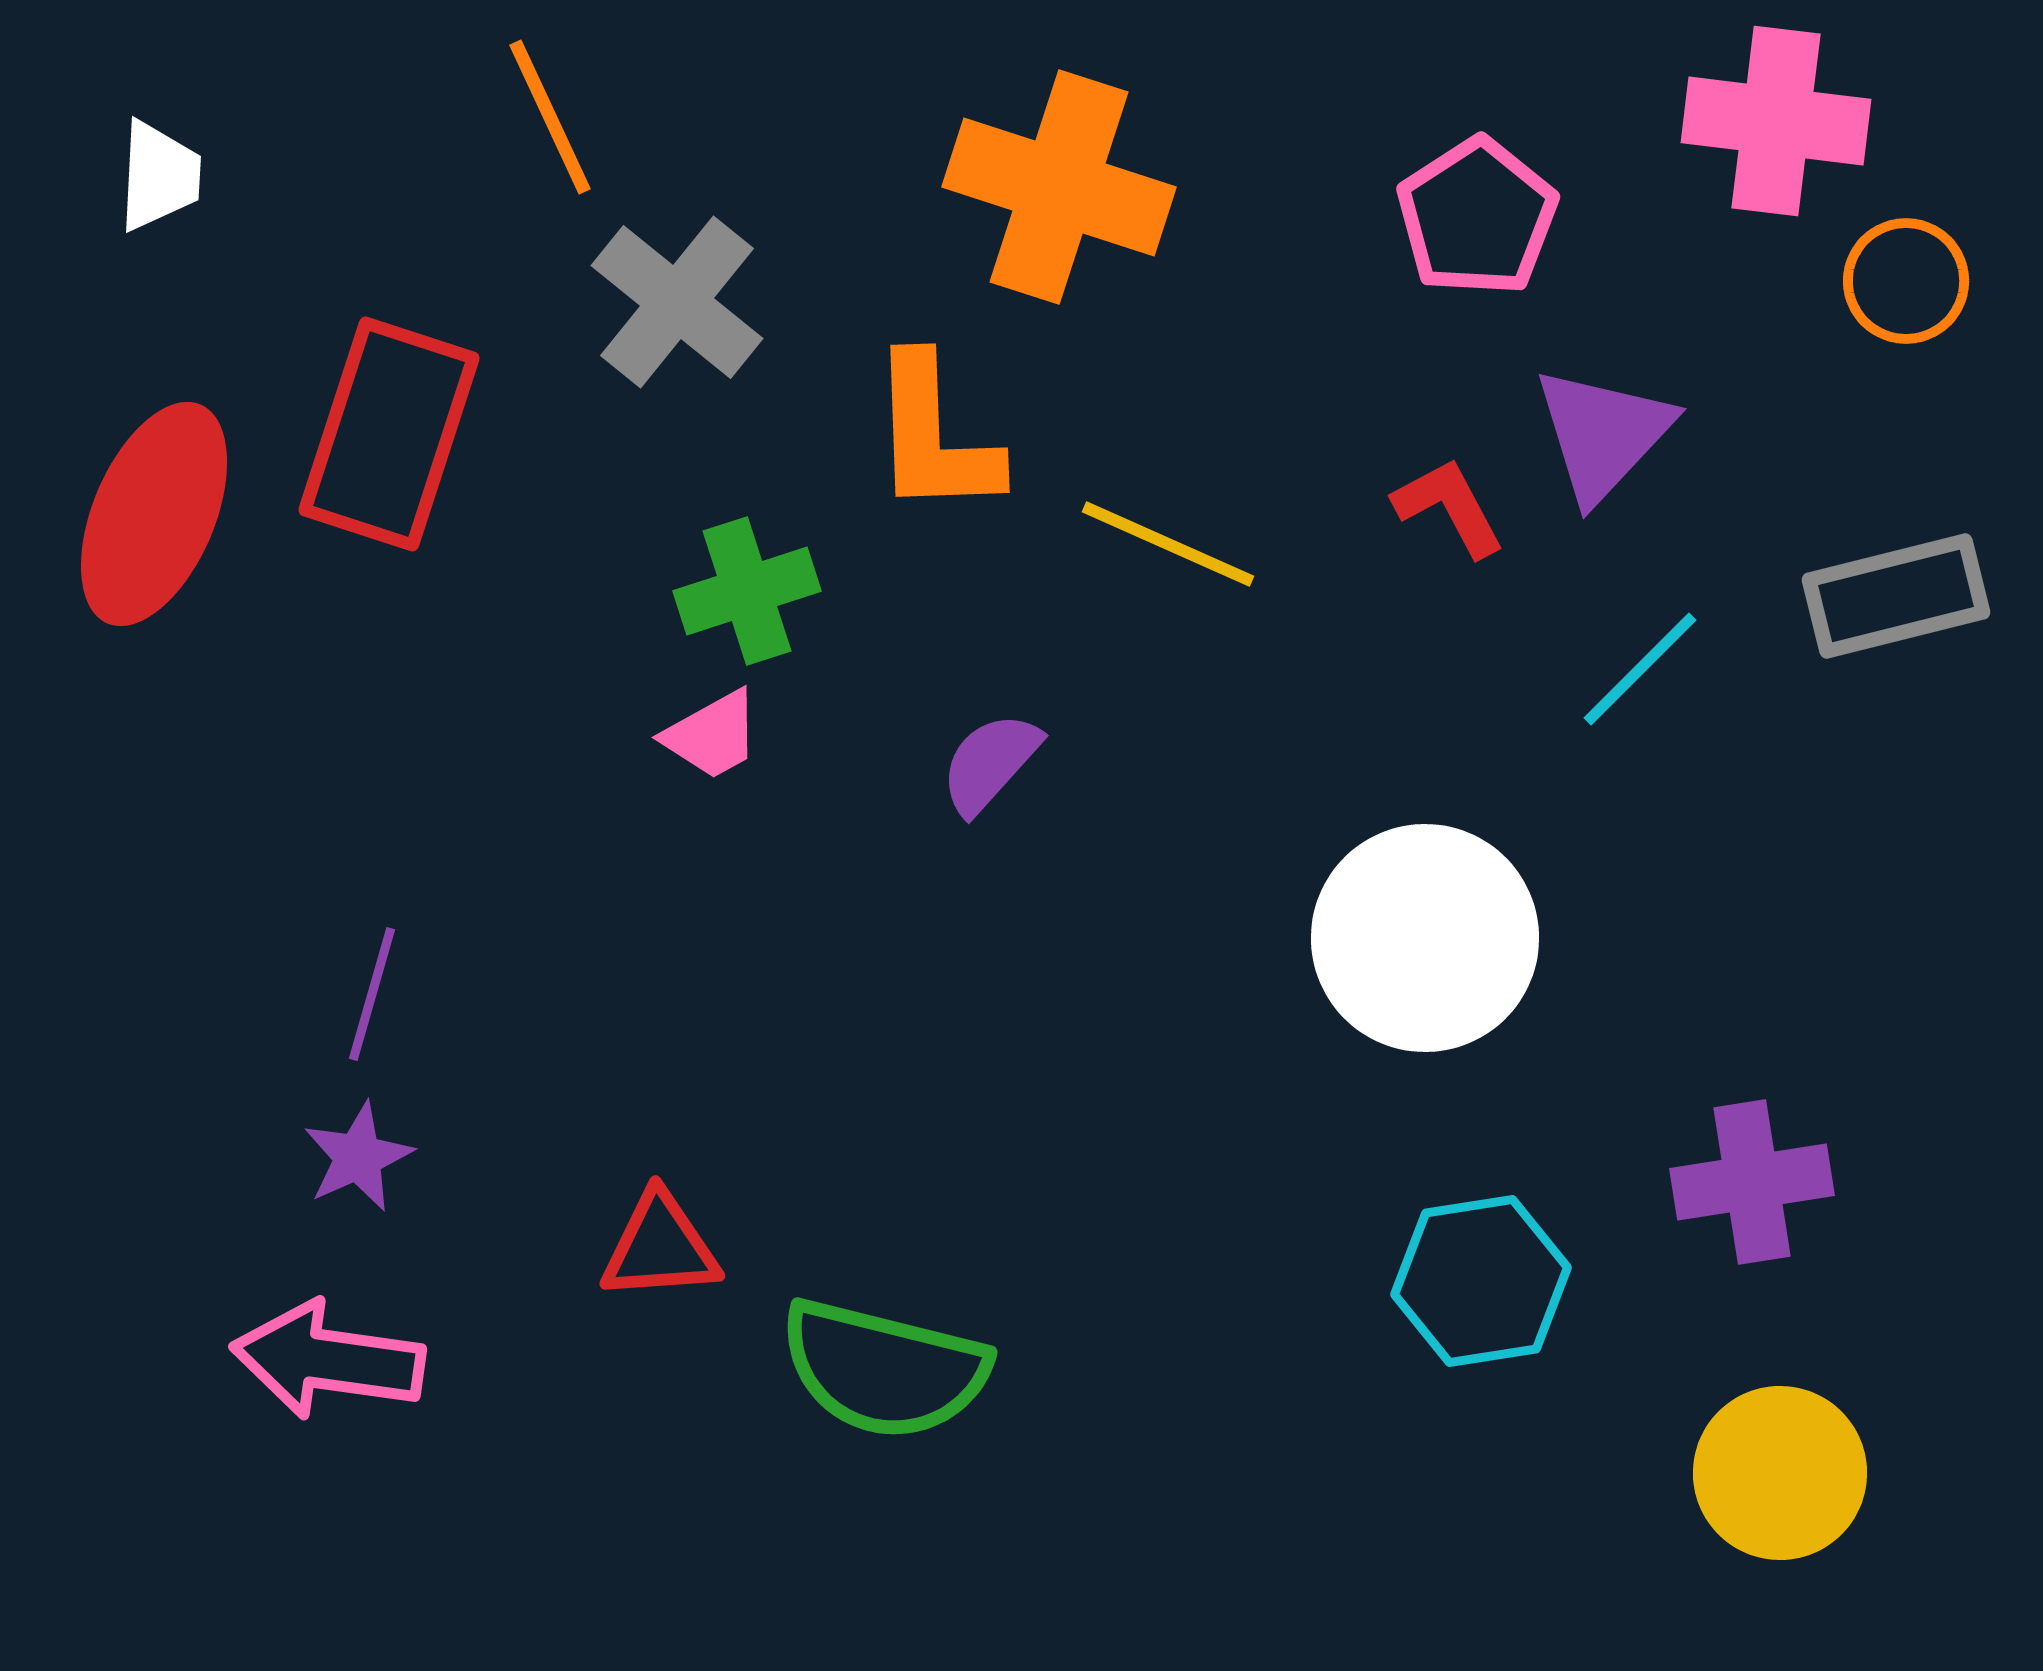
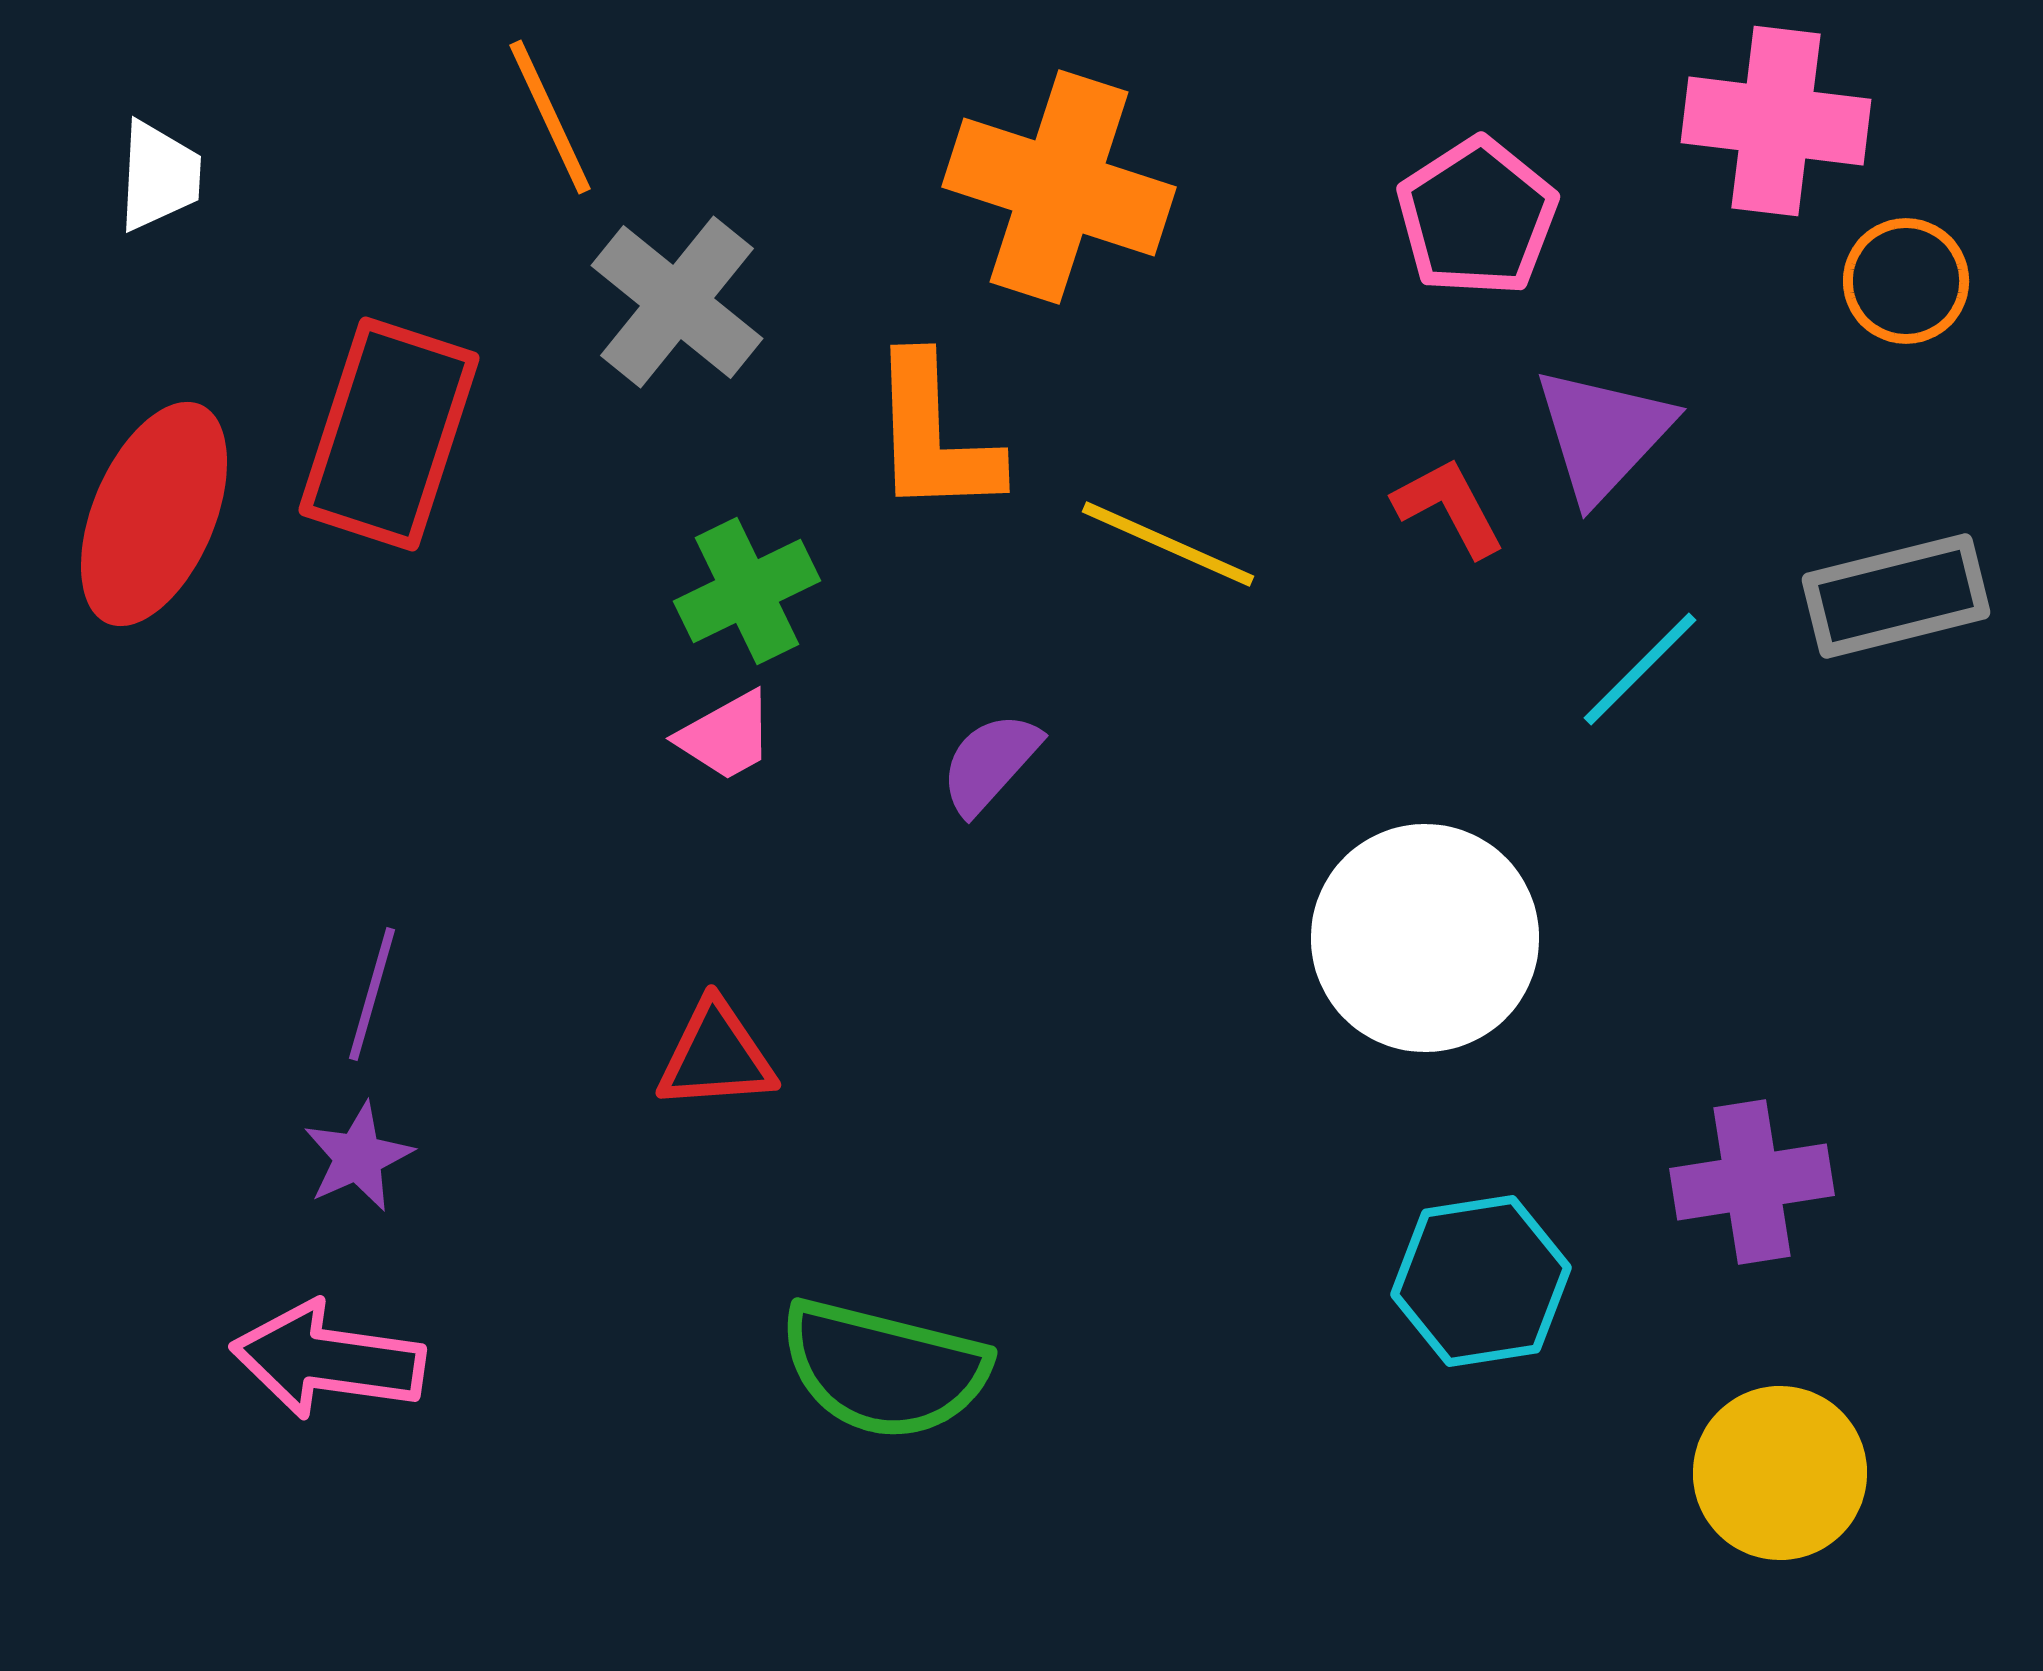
green cross: rotated 8 degrees counterclockwise
pink trapezoid: moved 14 px right, 1 px down
red triangle: moved 56 px right, 191 px up
